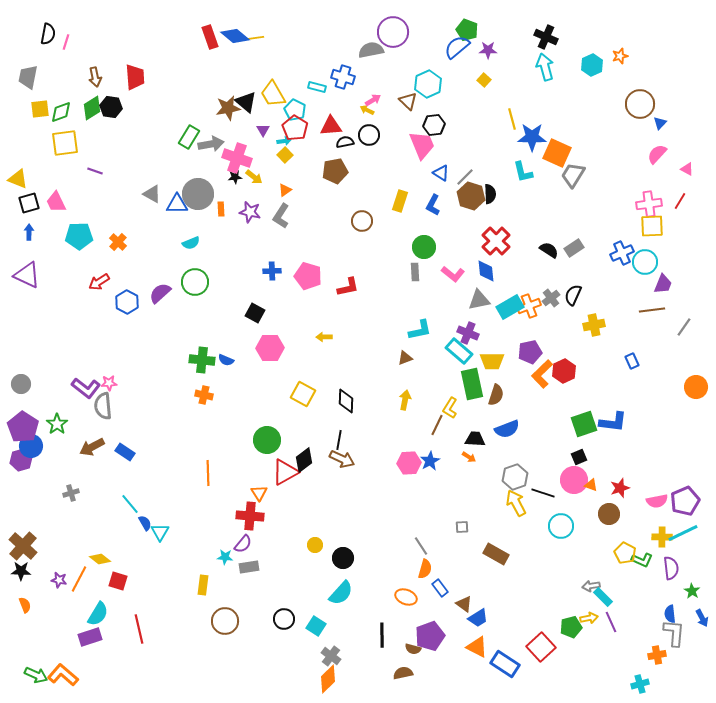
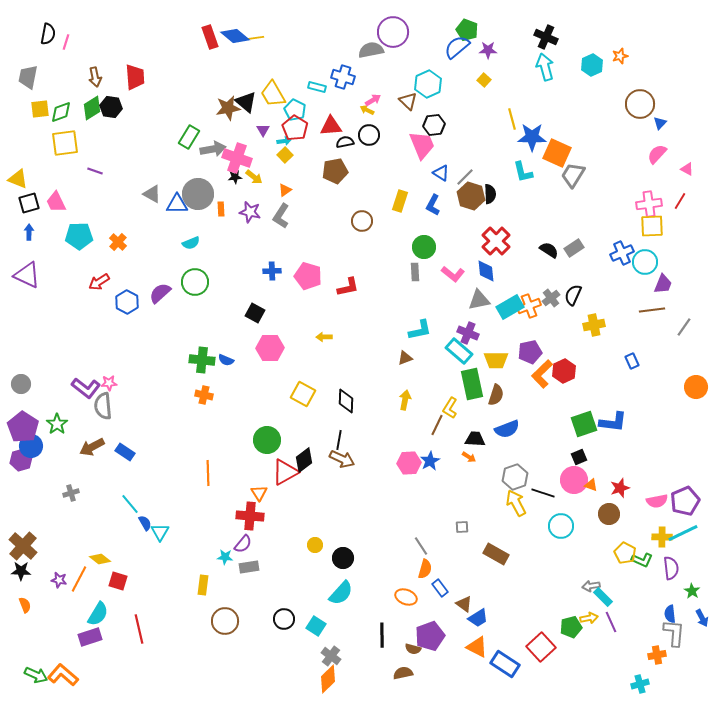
gray arrow at (211, 144): moved 2 px right, 5 px down
yellow trapezoid at (492, 361): moved 4 px right, 1 px up
